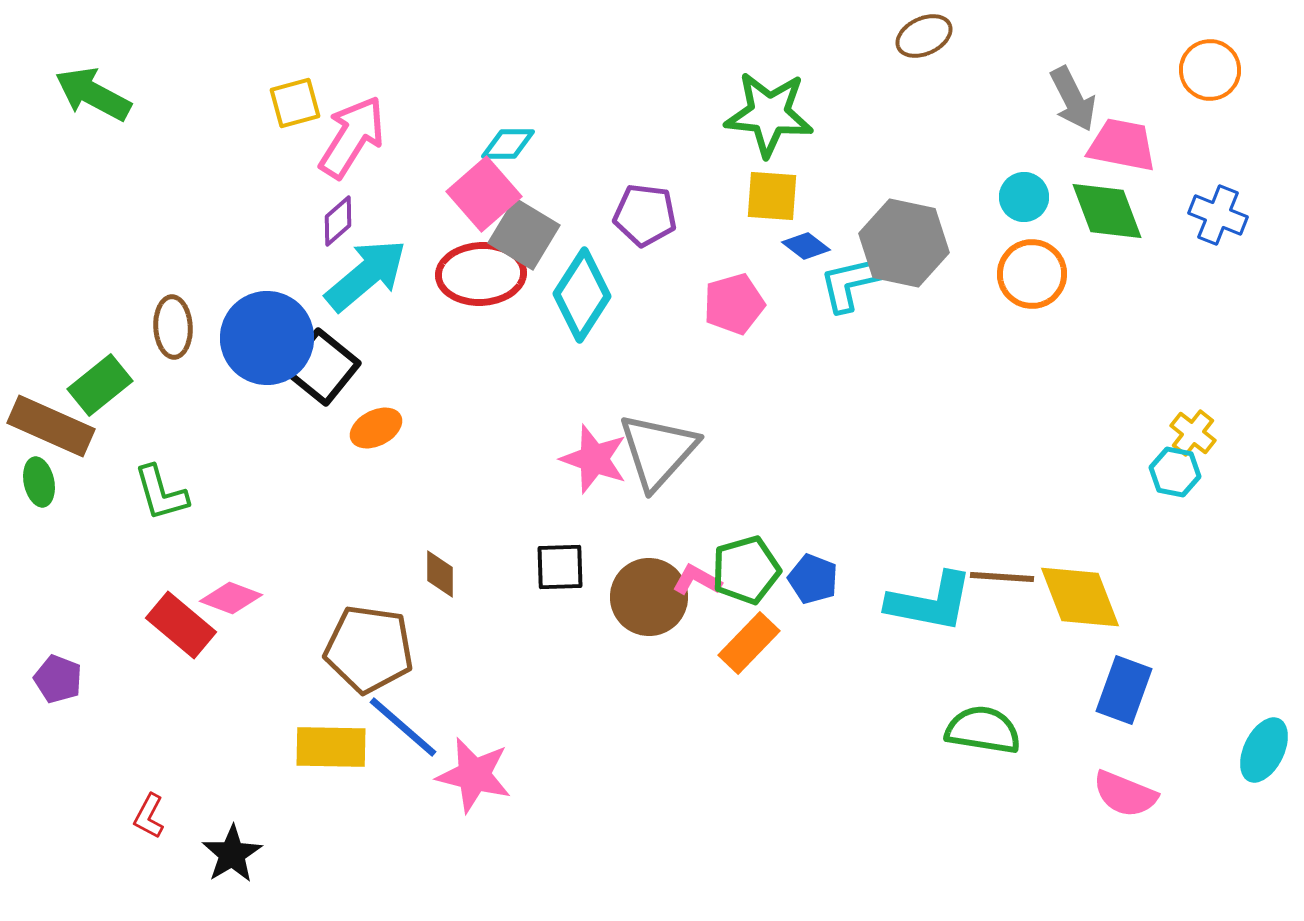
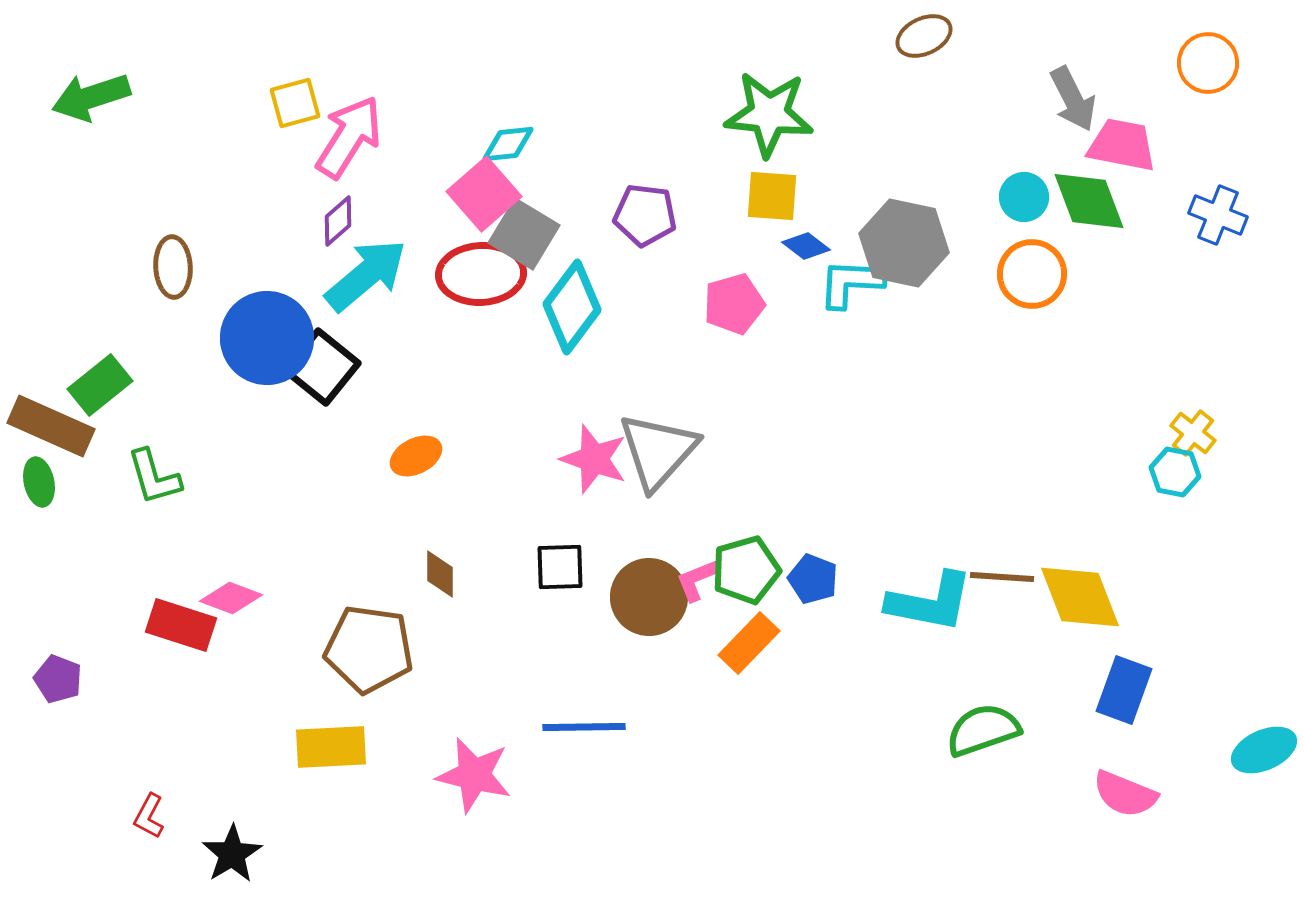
orange circle at (1210, 70): moved 2 px left, 7 px up
green arrow at (93, 94): moved 2 px left, 3 px down; rotated 46 degrees counterclockwise
pink arrow at (352, 137): moved 3 px left
cyan diamond at (508, 144): rotated 6 degrees counterclockwise
green diamond at (1107, 211): moved 18 px left, 10 px up
cyan L-shape at (851, 283): rotated 16 degrees clockwise
cyan diamond at (582, 295): moved 10 px left, 12 px down; rotated 4 degrees clockwise
brown ellipse at (173, 327): moved 60 px up
orange ellipse at (376, 428): moved 40 px right, 28 px down
green L-shape at (161, 493): moved 7 px left, 16 px up
pink L-shape at (697, 580): rotated 51 degrees counterclockwise
red rectangle at (181, 625): rotated 22 degrees counterclockwise
blue line at (403, 727): moved 181 px right; rotated 42 degrees counterclockwise
green semicircle at (983, 730): rotated 28 degrees counterclockwise
yellow rectangle at (331, 747): rotated 4 degrees counterclockwise
cyan ellipse at (1264, 750): rotated 40 degrees clockwise
